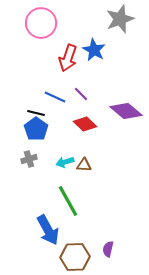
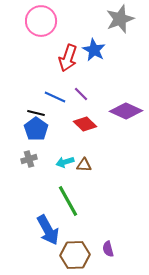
pink circle: moved 2 px up
purple diamond: rotated 16 degrees counterclockwise
purple semicircle: rotated 28 degrees counterclockwise
brown hexagon: moved 2 px up
